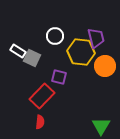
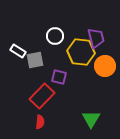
gray square: moved 3 px right, 2 px down; rotated 36 degrees counterclockwise
green triangle: moved 10 px left, 7 px up
